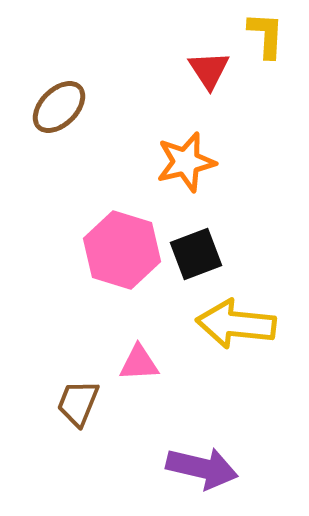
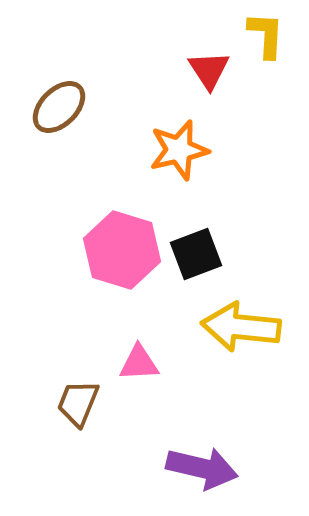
orange star: moved 7 px left, 12 px up
yellow arrow: moved 5 px right, 3 px down
